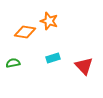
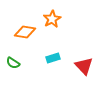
orange star: moved 3 px right, 2 px up; rotated 24 degrees clockwise
green semicircle: rotated 136 degrees counterclockwise
